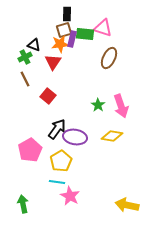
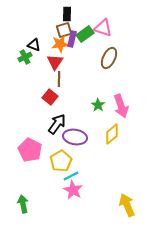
green rectangle: rotated 42 degrees counterclockwise
red triangle: moved 2 px right
brown line: moved 34 px right; rotated 28 degrees clockwise
red square: moved 2 px right, 1 px down
black arrow: moved 5 px up
yellow diamond: moved 2 px up; rotated 50 degrees counterclockwise
pink pentagon: rotated 15 degrees counterclockwise
cyan line: moved 14 px right, 6 px up; rotated 35 degrees counterclockwise
pink star: moved 3 px right, 6 px up
yellow arrow: rotated 55 degrees clockwise
